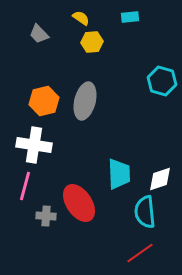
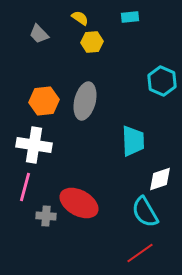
yellow semicircle: moved 1 px left
cyan hexagon: rotated 8 degrees clockwise
orange hexagon: rotated 8 degrees clockwise
cyan trapezoid: moved 14 px right, 33 px up
pink line: moved 1 px down
red ellipse: rotated 27 degrees counterclockwise
cyan semicircle: rotated 24 degrees counterclockwise
